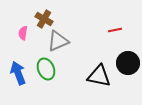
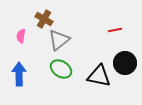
pink semicircle: moved 2 px left, 3 px down
gray triangle: moved 1 px right, 1 px up; rotated 15 degrees counterclockwise
black circle: moved 3 px left
green ellipse: moved 15 px right; rotated 35 degrees counterclockwise
blue arrow: moved 1 px right, 1 px down; rotated 20 degrees clockwise
